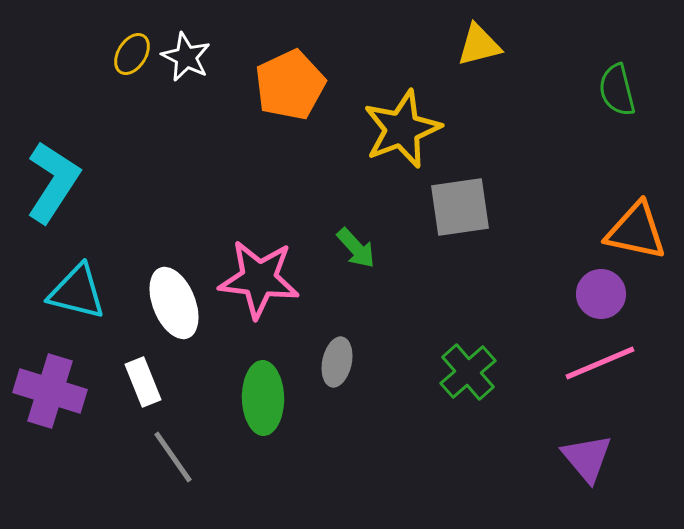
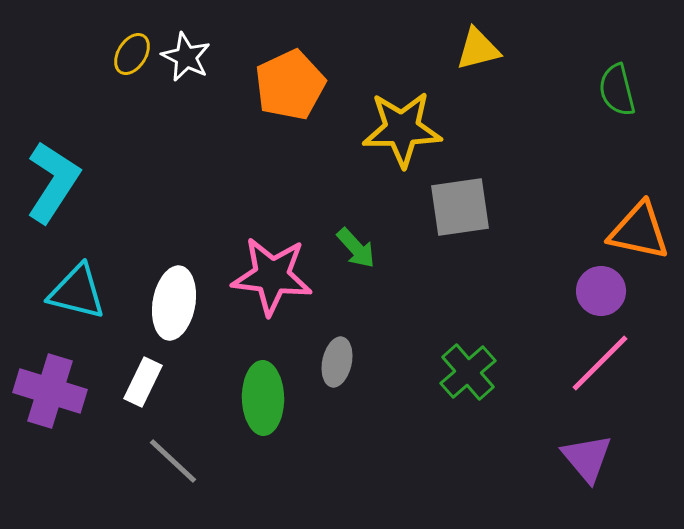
yellow triangle: moved 1 px left, 4 px down
yellow star: rotated 20 degrees clockwise
orange triangle: moved 3 px right
pink star: moved 13 px right, 3 px up
purple circle: moved 3 px up
white ellipse: rotated 32 degrees clockwise
pink line: rotated 22 degrees counterclockwise
white rectangle: rotated 48 degrees clockwise
gray line: moved 4 px down; rotated 12 degrees counterclockwise
